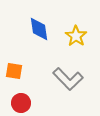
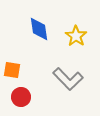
orange square: moved 2 px left, 1 px up
red circle: moved 6 px up
